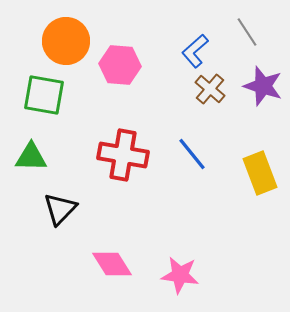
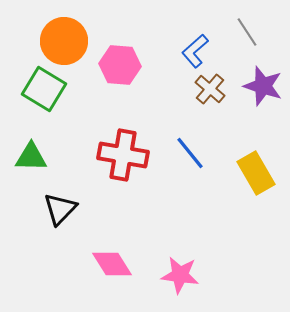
orange circle: moved 2 px left
green square: moved 6 px up; rotated 21 degrees clockwise
blue line: moved 2 px left, 1 px up
yellow rectangle: moved 4 px left; rotated 9 degrees counterclockwise
